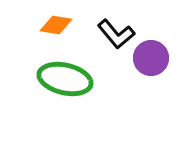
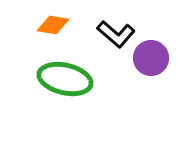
orange diamond: moved 3 px left
black L-shape: rotated 9 degrees counterclockwise
